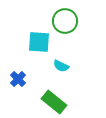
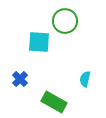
cyan semicircle: moved 24 px right, 13 px down; rotated 77 degrees clockwise
blue cross: moved 2 px right
green rectangle: rotated 10 degrees counterclockwise
